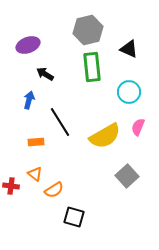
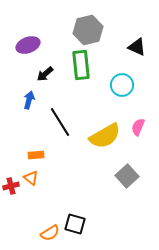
black triangle: moved 8 px right, 2 px up
green rectangle: moved 11 px left, 2 px up
black arrow: rotated 72 degrees counterclockwise
cyan circle: moved 7 px left, 7 px up
orange rectangle: moved 13 px down
orange triangle: moved 4 px left, 4 px down
red cross: rotated 21 degrees counterclockwise
orange semicircle: moved 4 px left, 43 px down
black square: moved 1 px right, 7 px down
